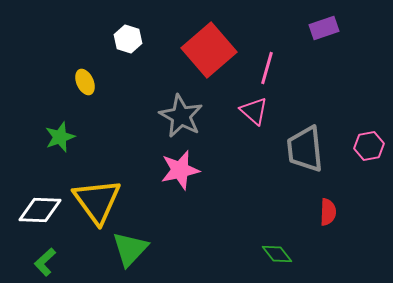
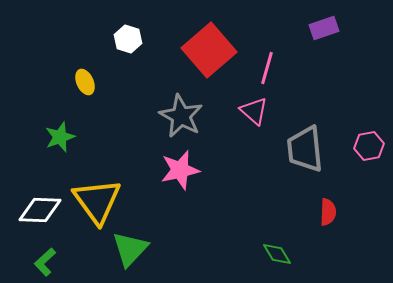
green diamond: rotated 8 degrees clockwise
